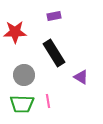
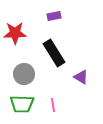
red star: moved 1 px down
gray circle: moved 1 px up
pink line: moved 5 px right, 4 px down
